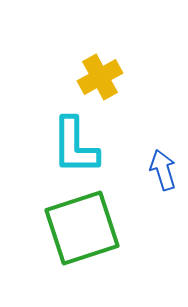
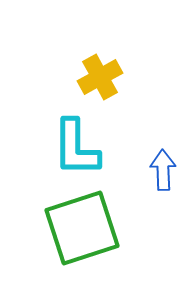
cyan L-shape: moved 1 px right, 2 px down
blue arrow: rotated 15 degrees clockwise
